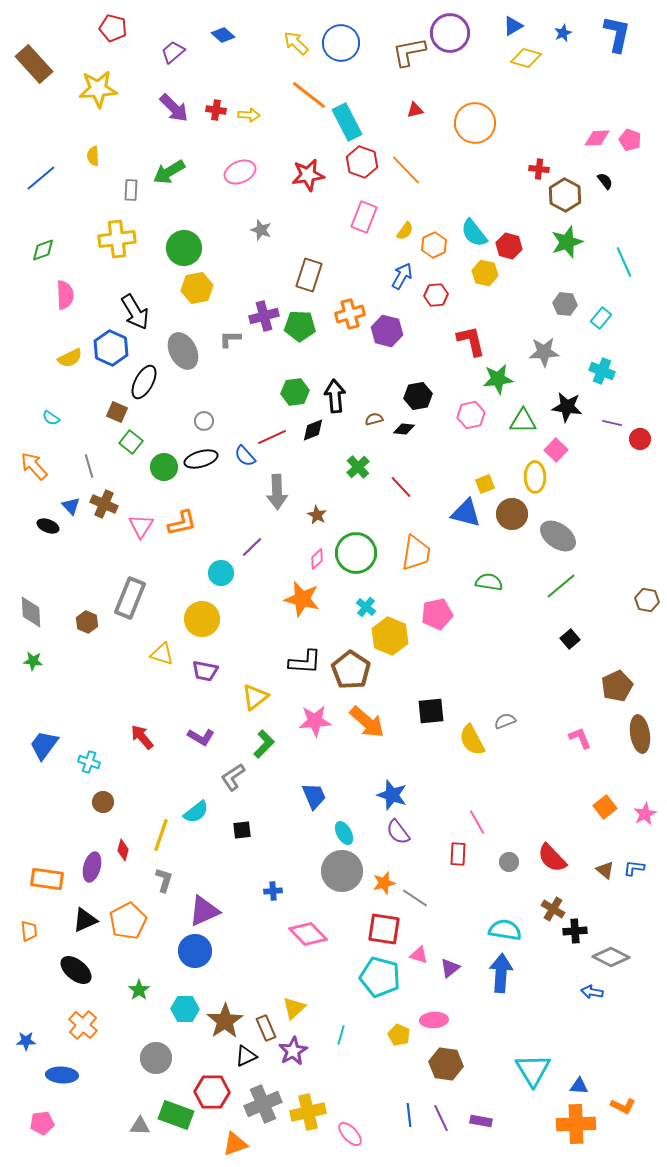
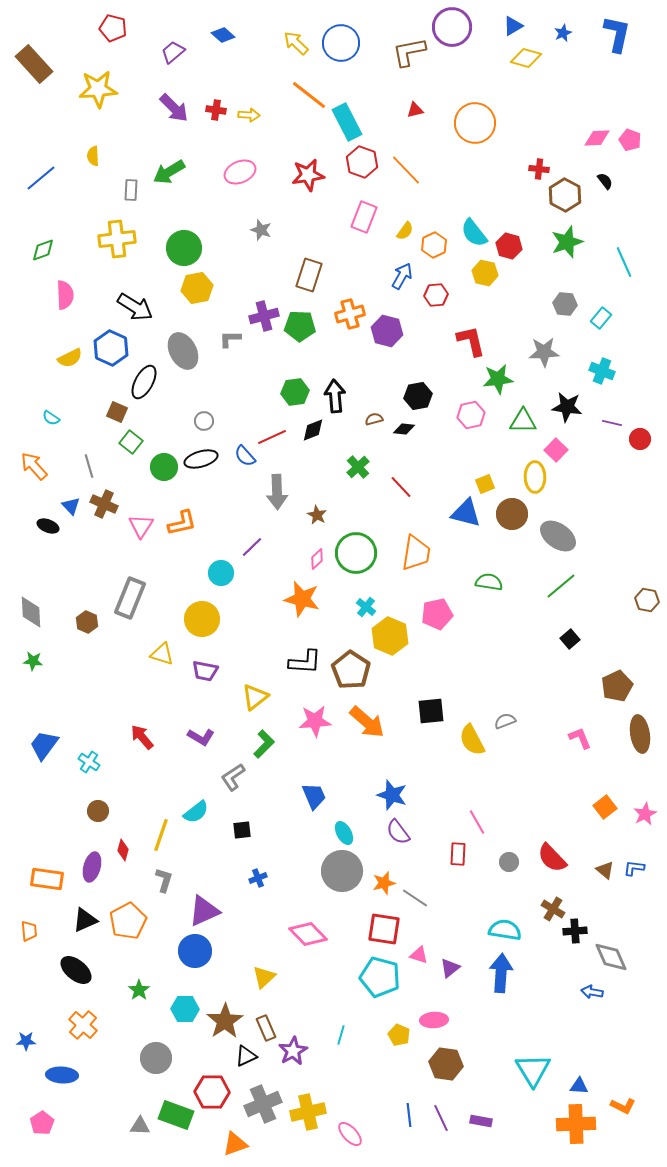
purple circle at (450, 33): moved 2 px right, 6 px up
black arrow at (135, 312): moved 5 px up; rotated 27 degrees counterclockwise
cyan cross at (89, 762): rotated 15 degrees clockwise
brown circle at (103, 802): moved 5 px left, 9 px down
blue cross at (273, 891): moved 15 px left, 13 px up; rotated 18 degrees counterclockwise
gray diamond at (611, 957): rotated 39 degrees clockwise
yellow triangle at (294, 1008): moved 30 px left, 31 px up
pink pentagon at (42, 1123): rotated 25 degrees counterclockwise
